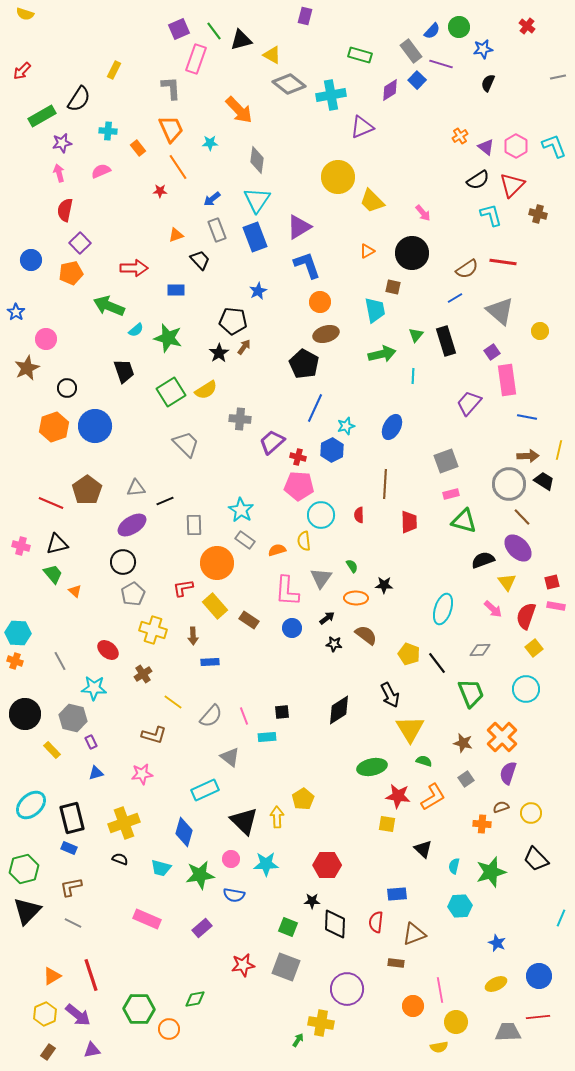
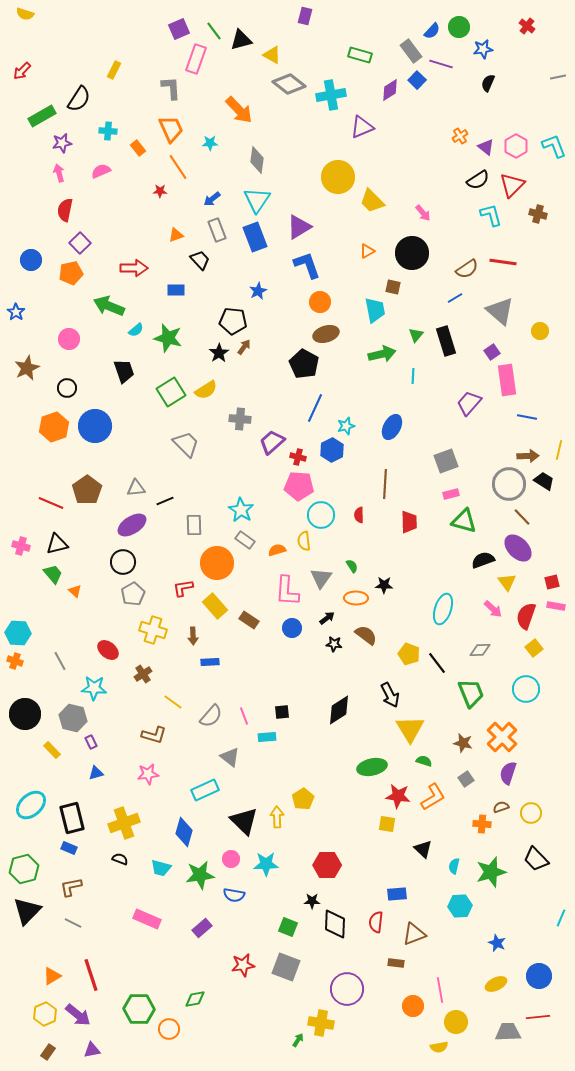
pink circle at (46, 339): moved 23 px right
pink star at (142, 774): moved 6 px right
